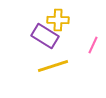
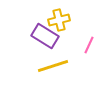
yellow cross: moved 1 px right; rotated 15 degrees counterclockwise
pink line: moved 4 px left
